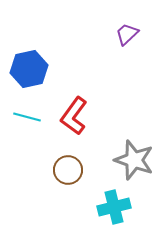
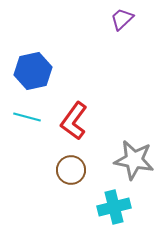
purple trapezoid: moved 5 px left, 15 px up
blue hexagon: moved 4 px right, 2 px down
red L-shape: moved 5 px down
gray star: rotated 9 degrees counterclockwise
brown circle: moved 3 px right
